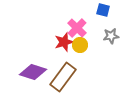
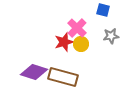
yellow circle: moved 1 px right, 1 px up
purple diamond: moved 1 px right
brown rectangle: rotated 68 degrees clockwise
